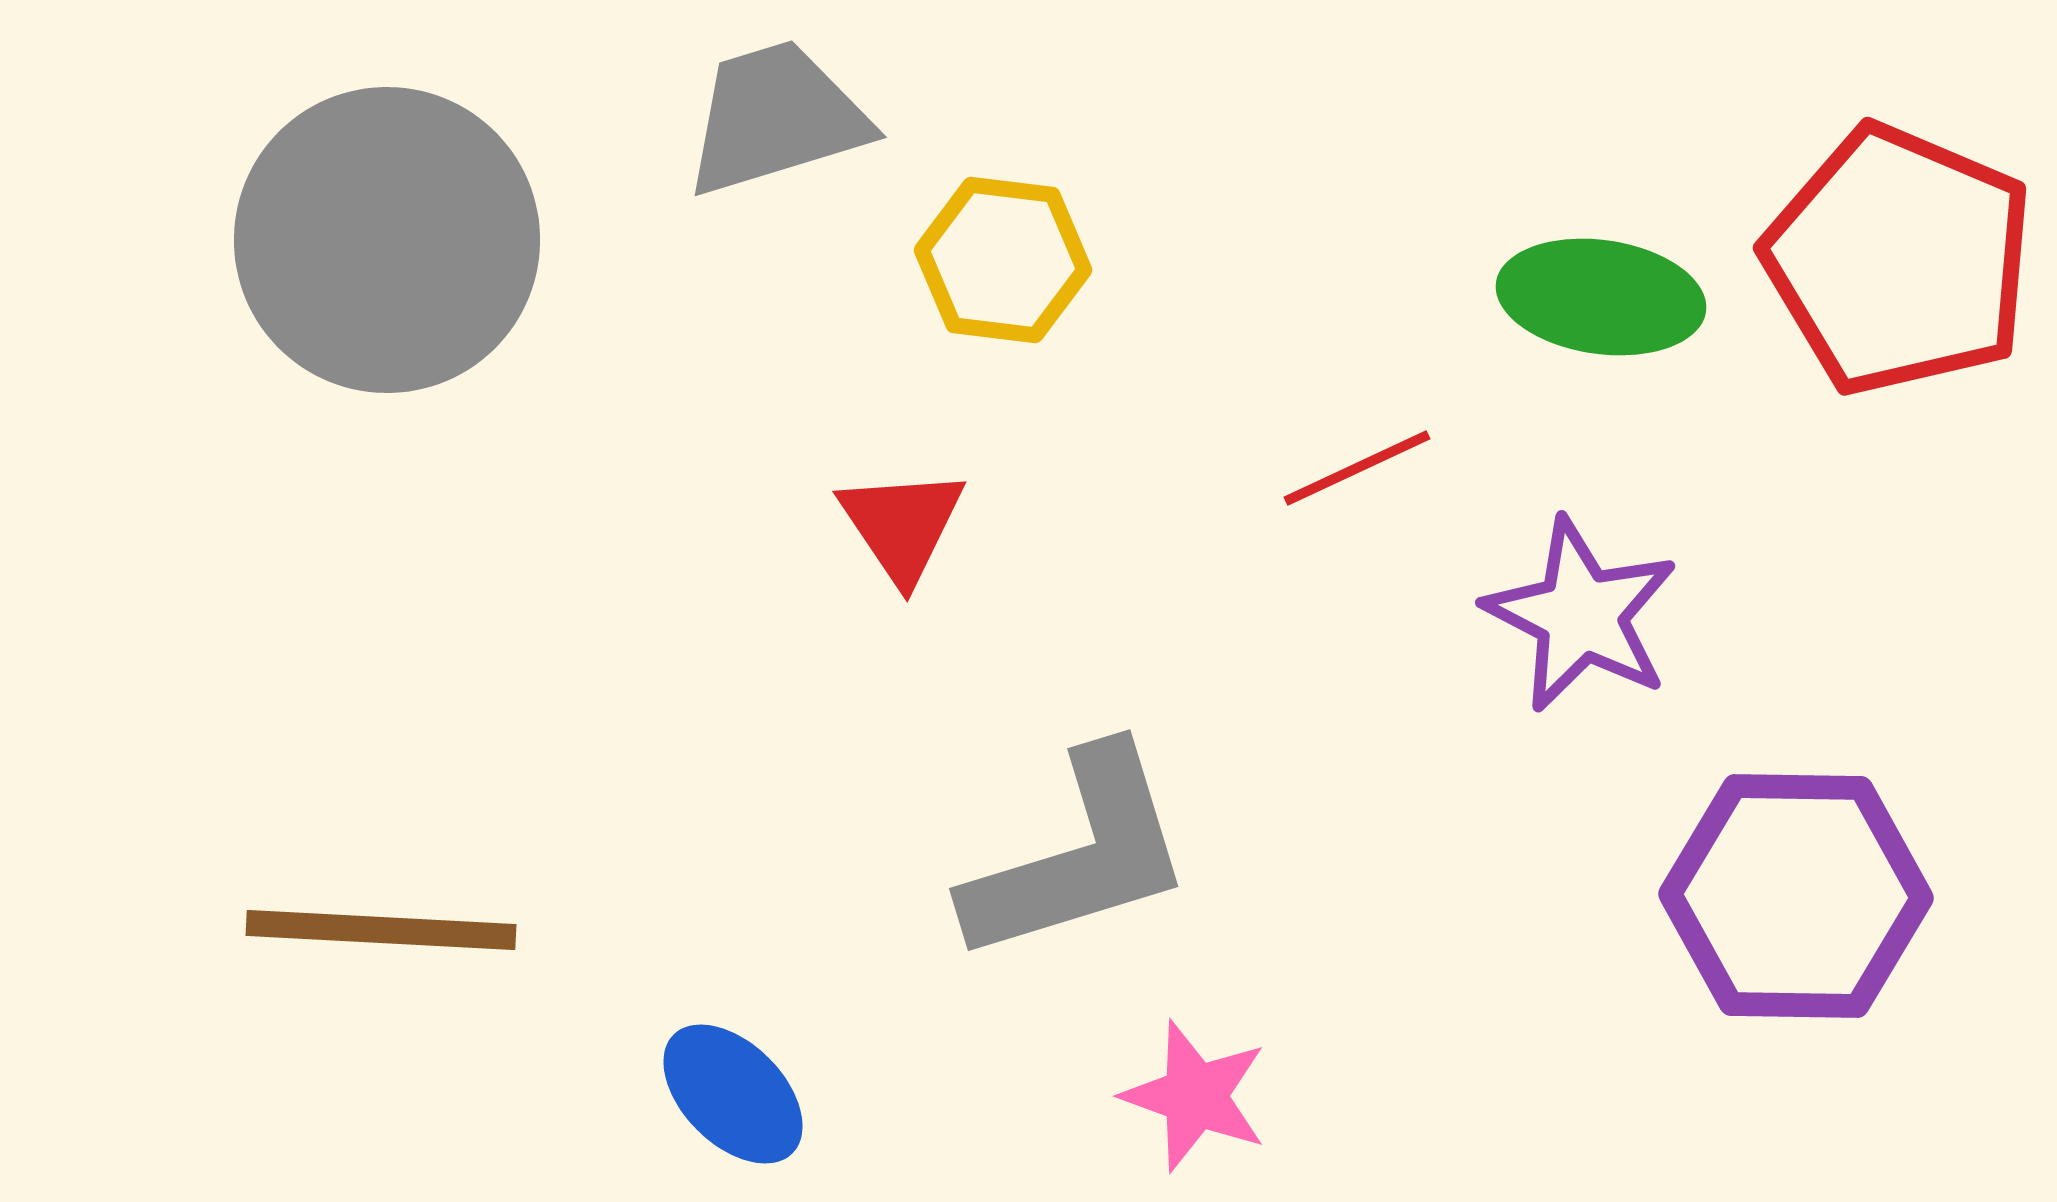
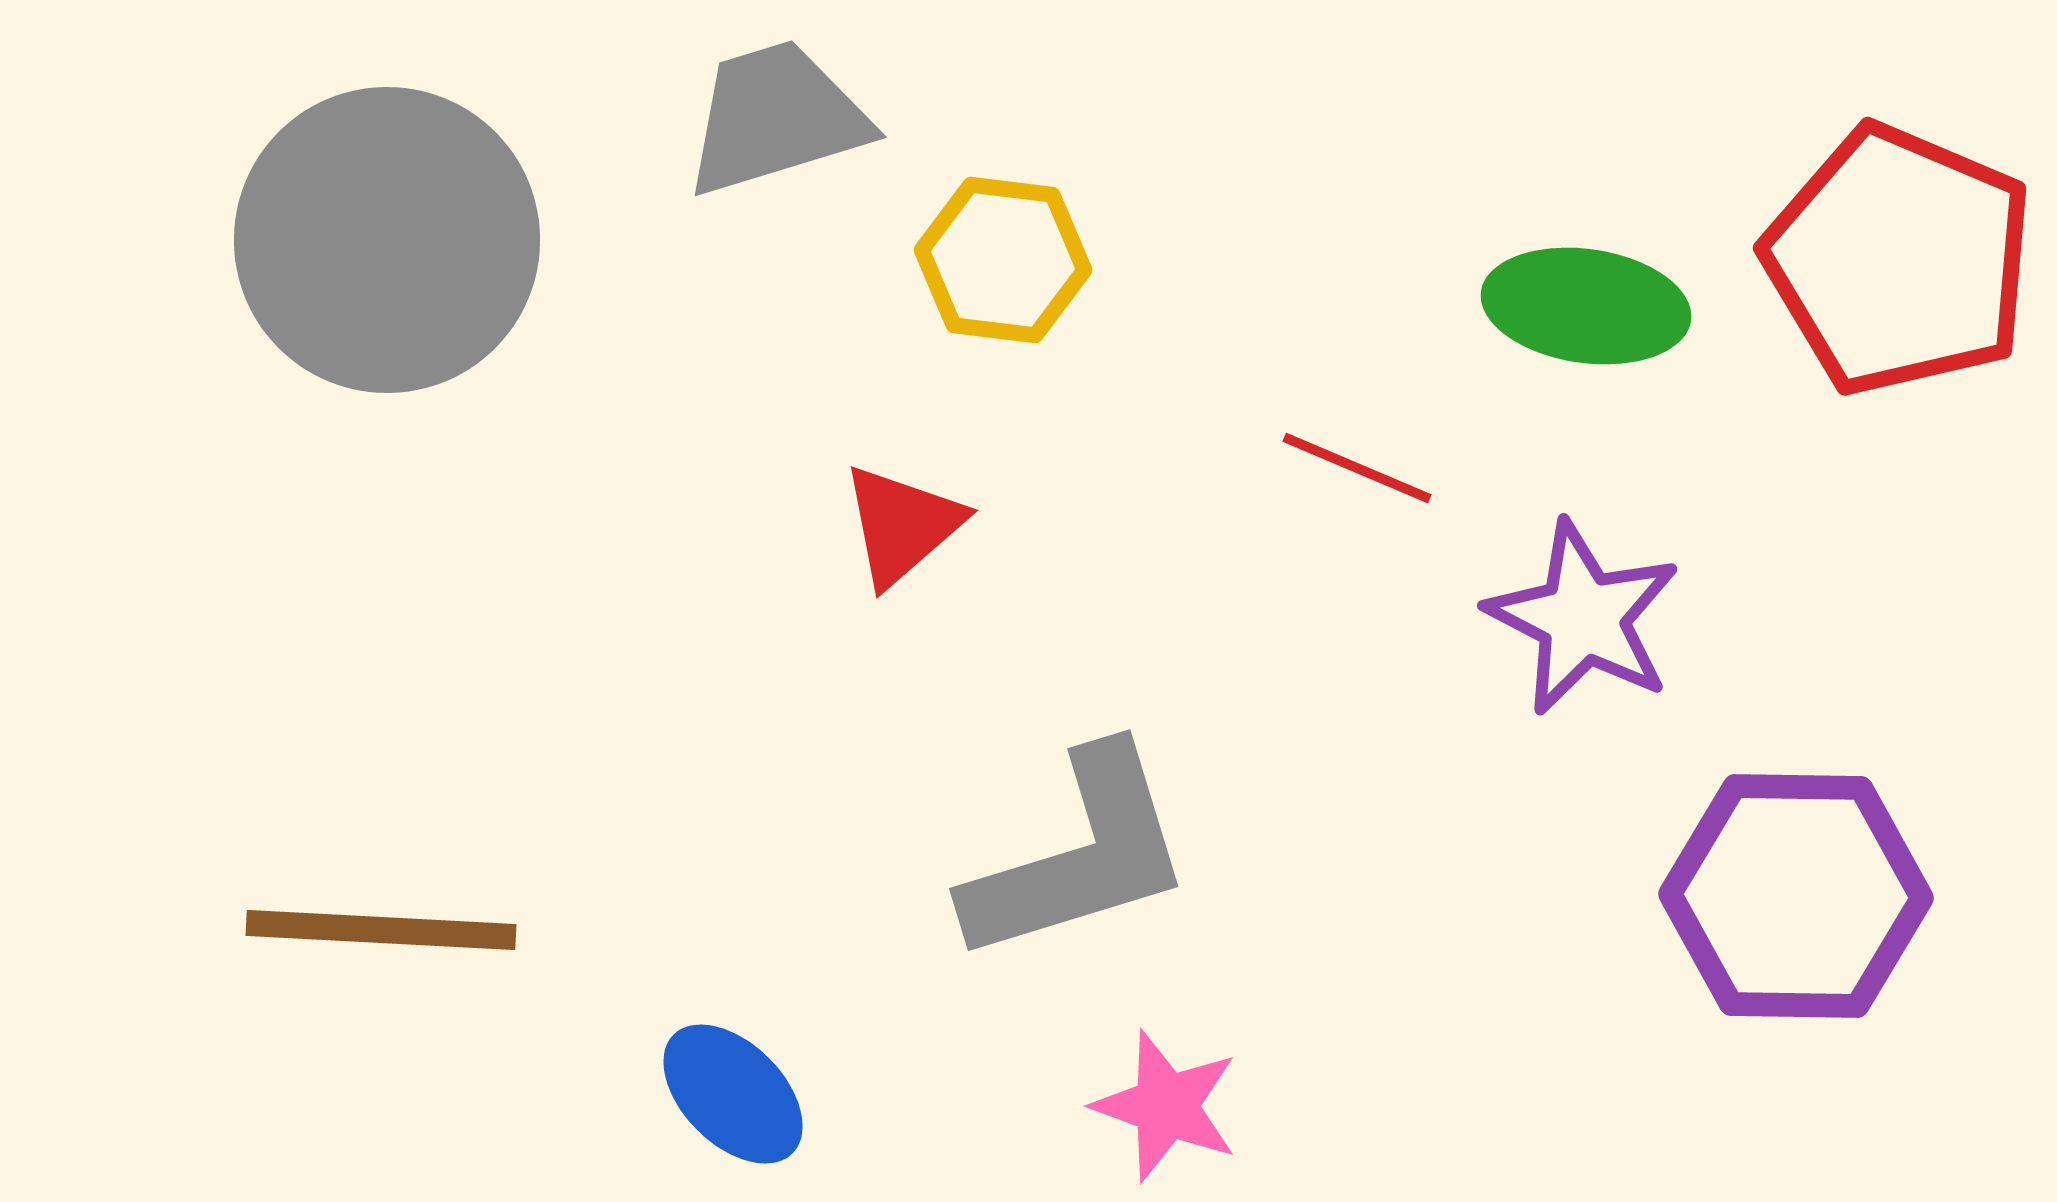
green ellipse: moved 15 px left, 9 px down
red line: rotated 48 degrees clockwise
red triangle: rotated 23 degrees clockwise
purple star: moved 2 px right, 3 px down
pink star: moved 29 px left, 10 px down
